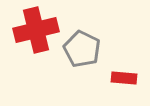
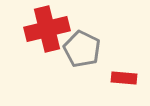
red cross: moved 11 px right, 1 px up
